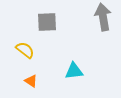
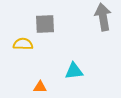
gray square: moved 2 px left, 2 px down
yellow semicircle: moved 2 px left, 6 px up; rotated 36 degrees counterclockwise
orange triangle: moved 9 px right, 6 px down; rotated 32 degrees counterclockwise
